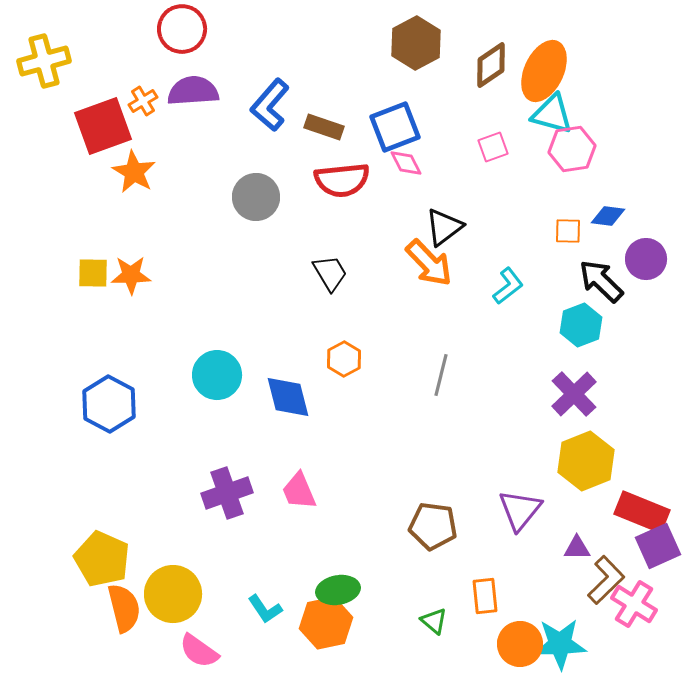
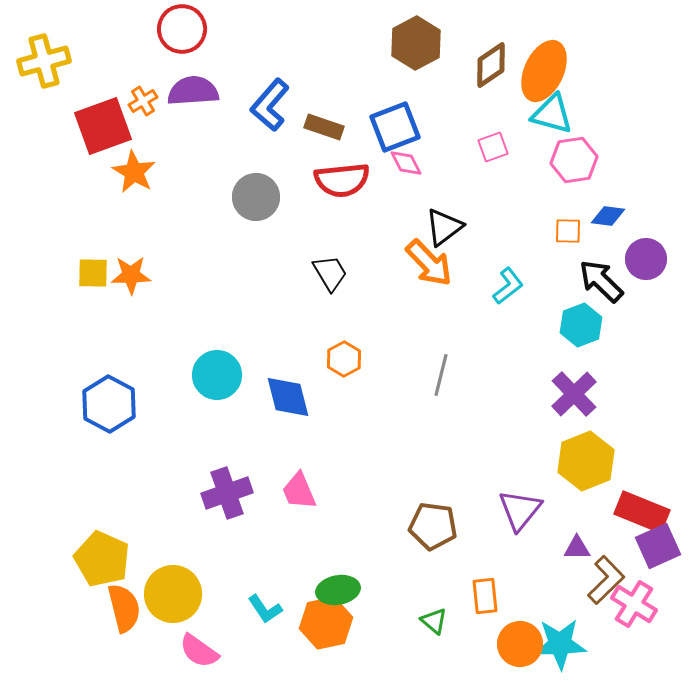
pink hexagon at (572, 149): moved 2 px right, 11 px down
